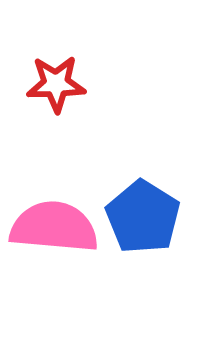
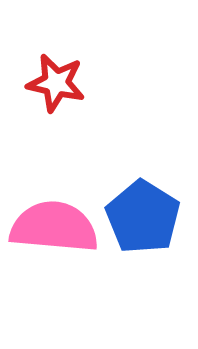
red star: moved 1 px up; rotated 14 degrees clockwise
